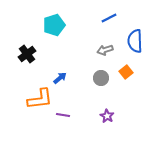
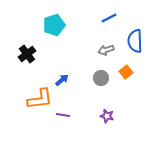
gray arrow: moved 1 px right
blue arrow: moved 2 px right, 2 px down
purple star: rotated 16 degrees counterclockwise
